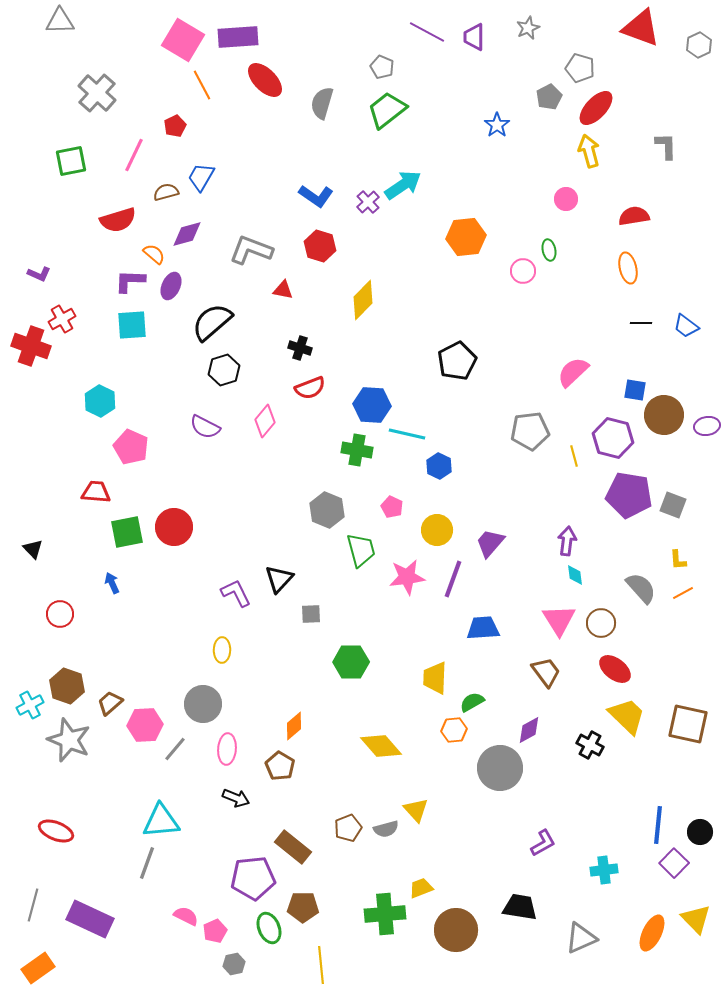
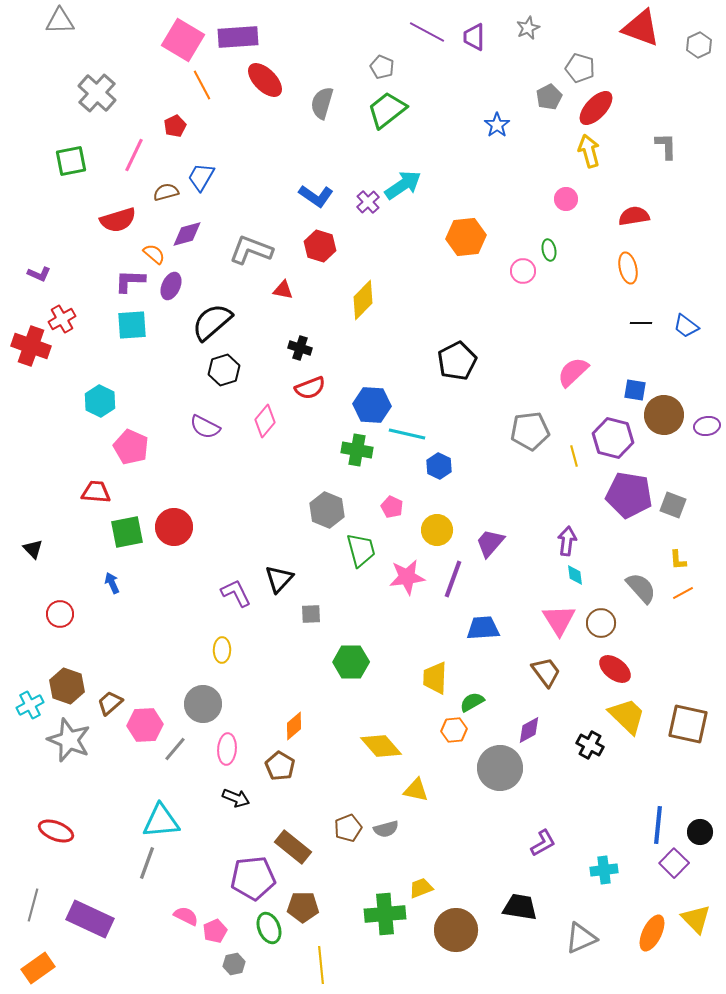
yellow triangle at (416, 810): moved 20 px up; rotated 36 degrees counterclockwise
